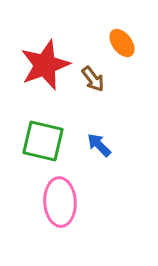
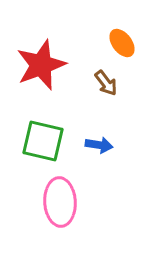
red star: moved 4 px left
brown arrow: moved 13 px right, 4 px down
blue arrow: rotated 144 degrees clockwise
